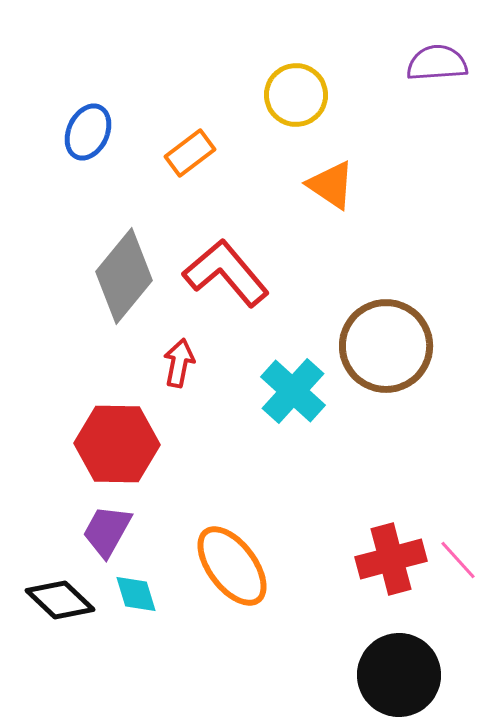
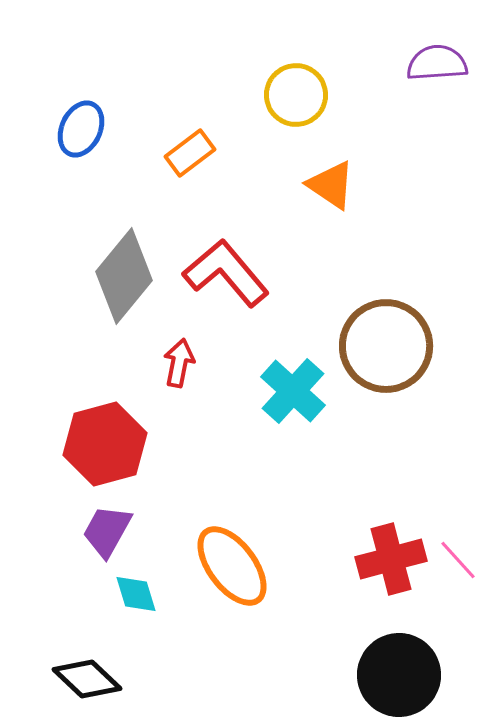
blue ellipse: moved 7 px left, 3 px up
red hexagon: moved 12 px left; rotated 16 degrees counterclockwise
black diamond: moved 27 px right, 79 px down
